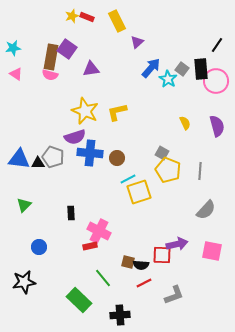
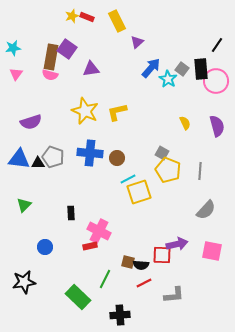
pink triangle at (16, 74): rotated 32 degrees clockwise
purple semicircle at (75, 137): moved 44 px left, 15 px up
blue circle at (39, 247): moved 6 px right
green line at (103, 278): moved 2 px right, 1 px down; rotated 66 degrees clockwise
gray L-shape at (174, 295): rotated 15 degrees clockwise
green rectangle at (79, 300): moved 1 px left, 3 px up
